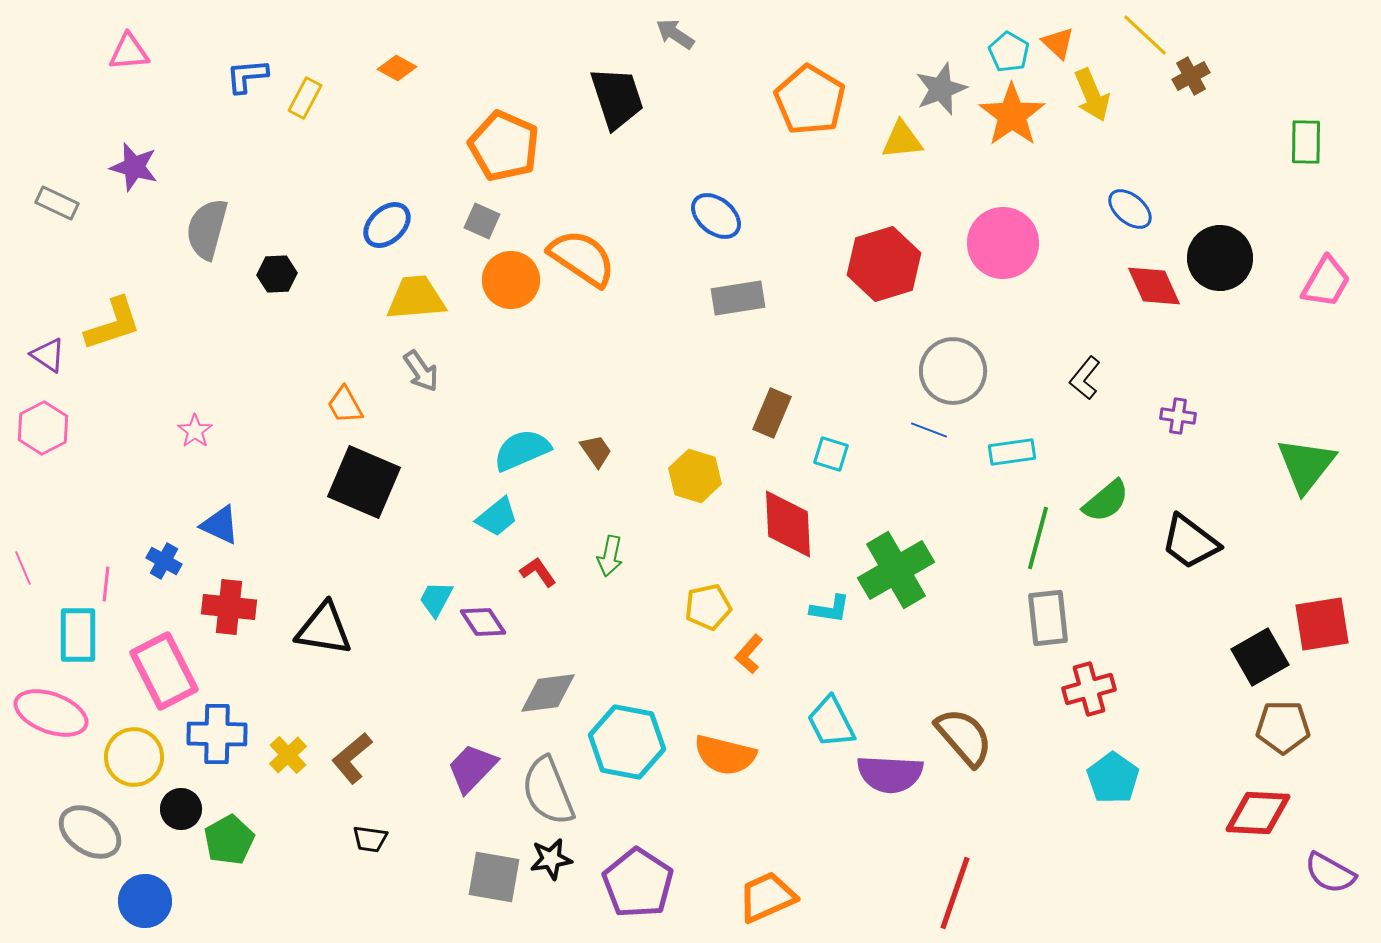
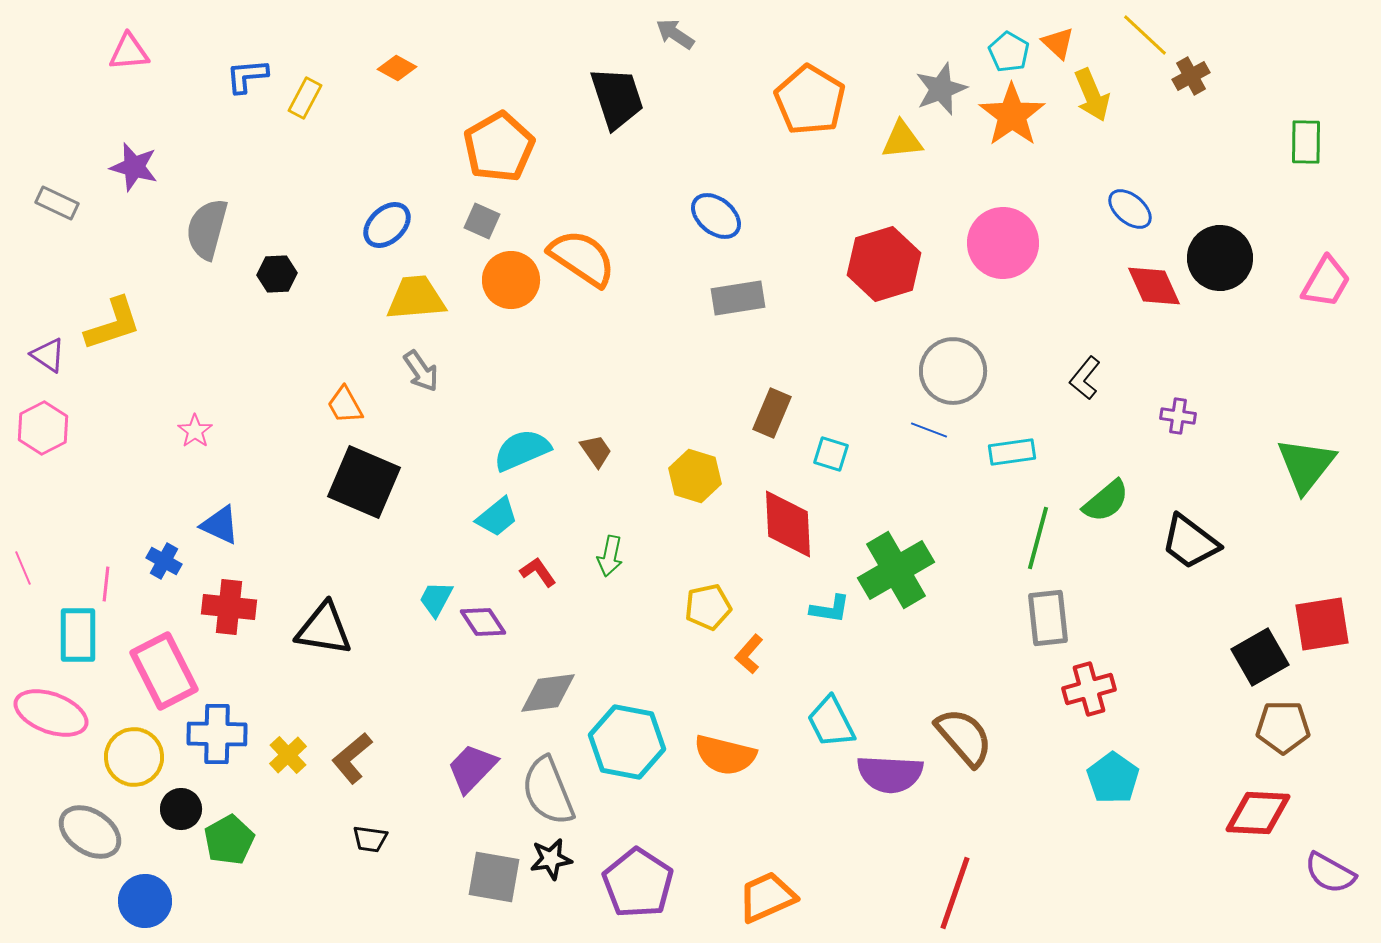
orange pentagon at (504, 146): moved 5 px left, 1 px down; rotated 18 degrees clockwise
